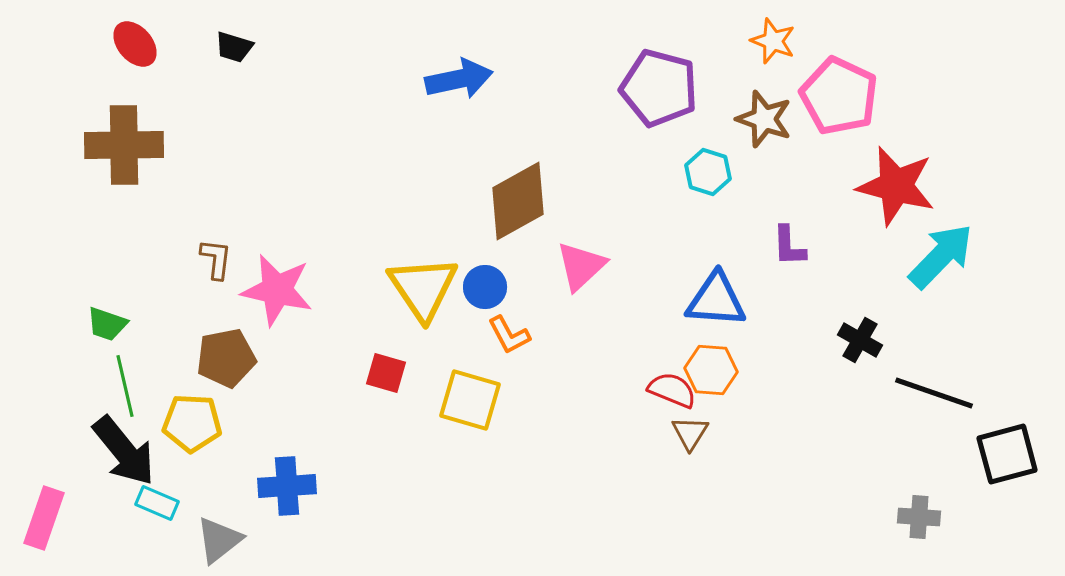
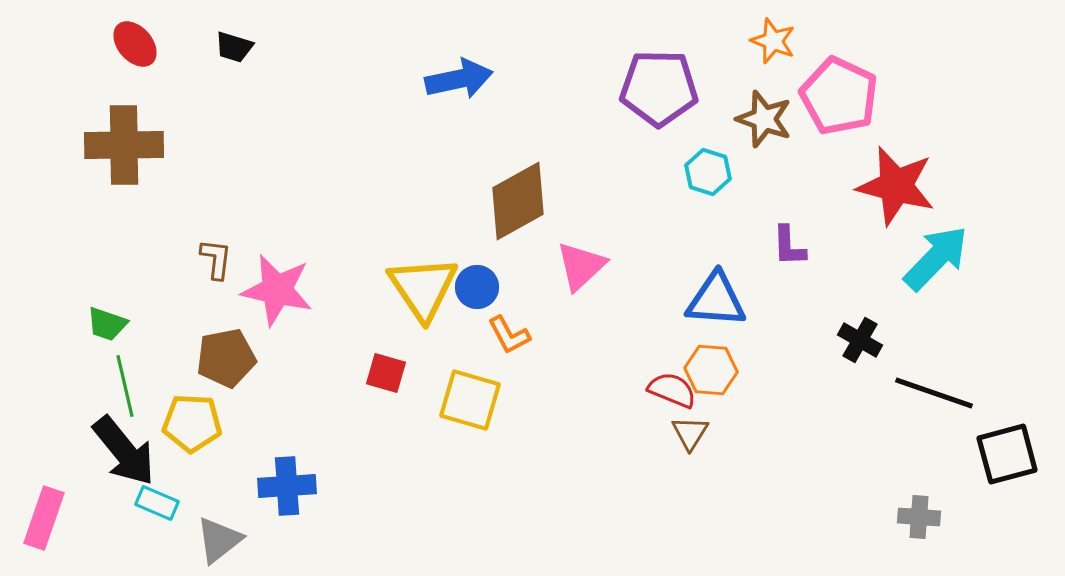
purple pentagon: rotated 14 degrees counterclockwise
cyan arrow: moved 5 px left, 2 px down
blue circle: moved 8 px left
